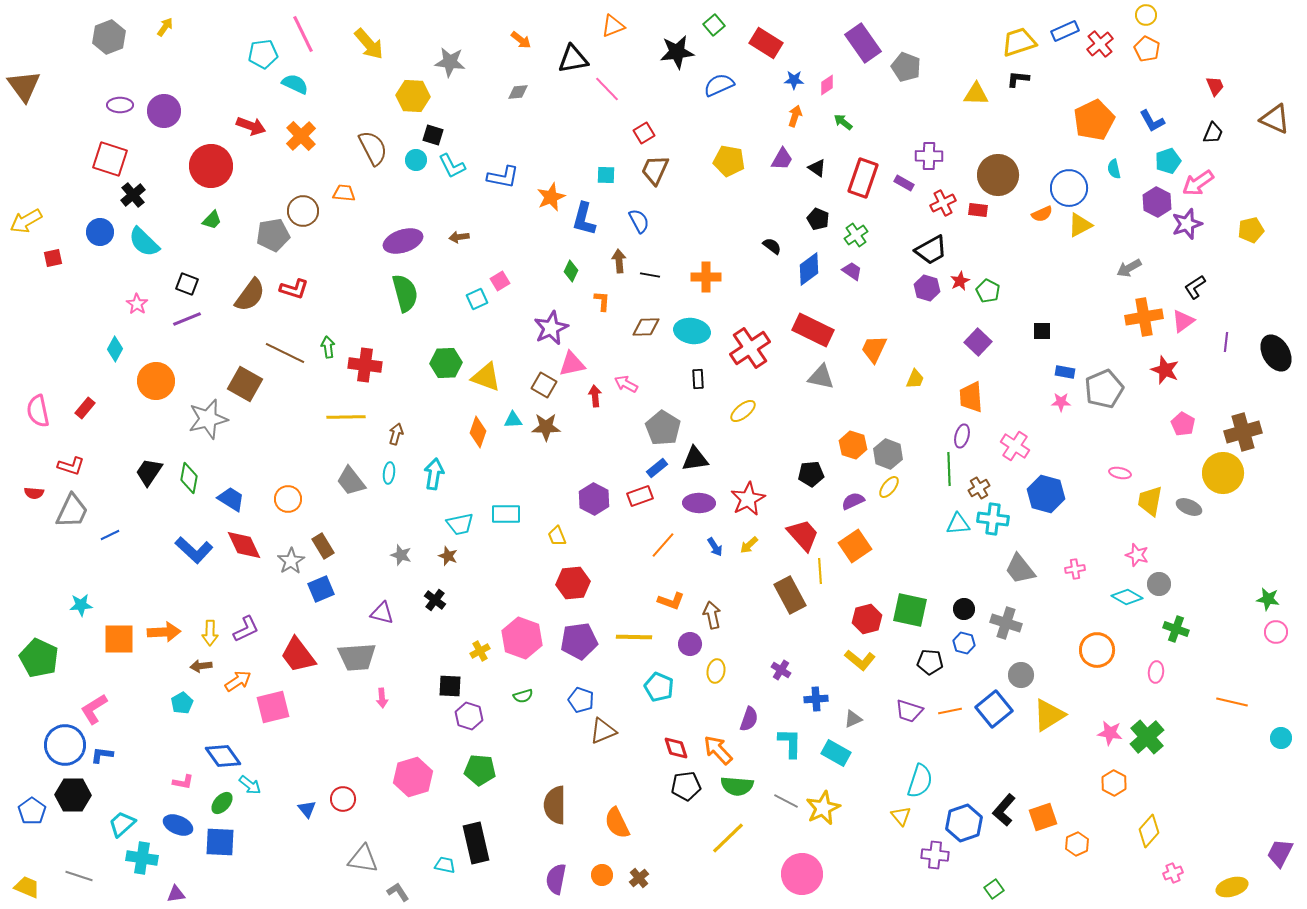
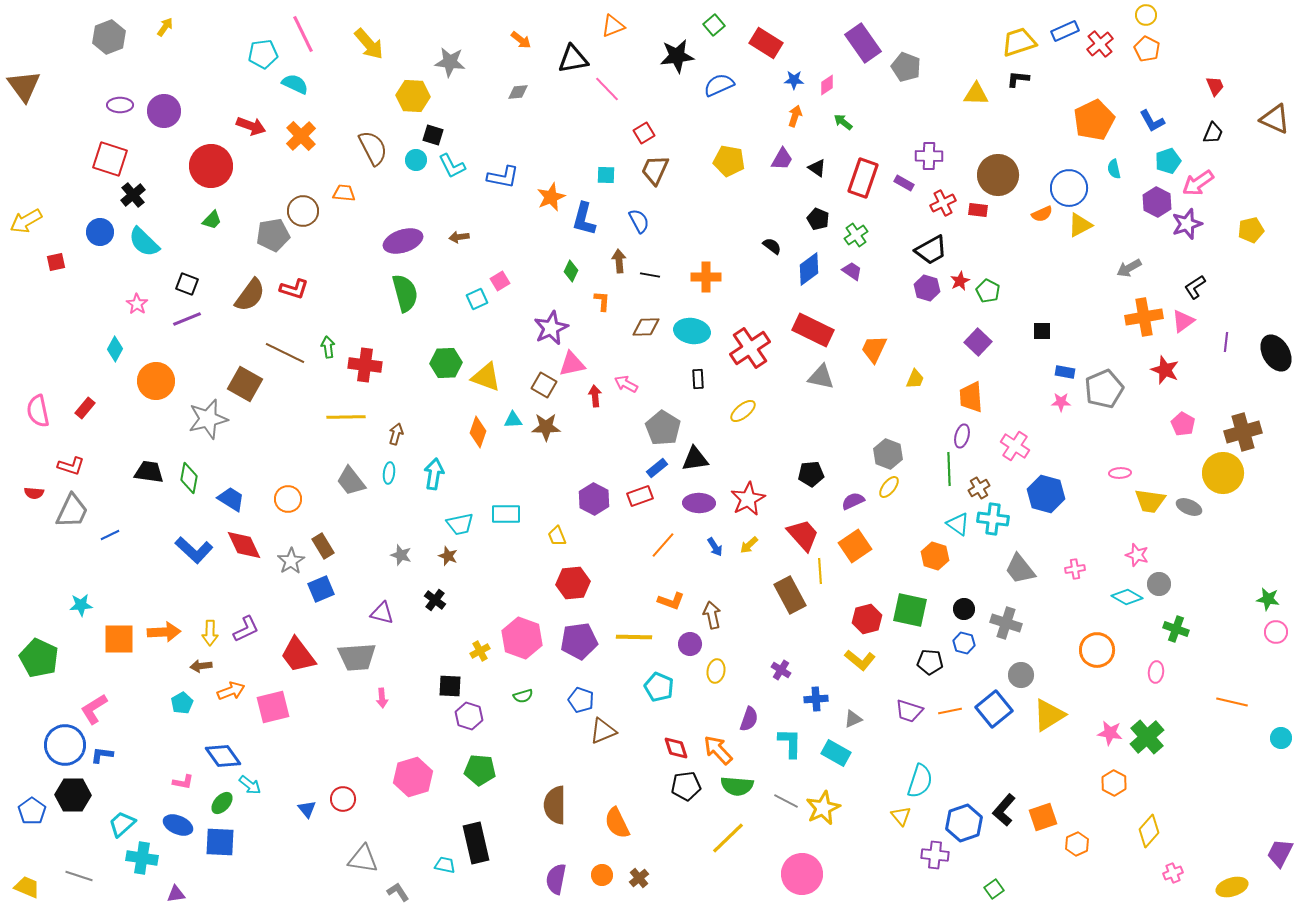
black star at (677, 52): moved 4 px down
red square at (53, 258): moved 3 px right, 4 px down
orange hexagon at (853, 445): moved 82 px right, 111 px down
black trapezoid at (149, 472): rotated 64 degrees clockwise
pink ellipse at (1120, 473): rotated 15 degrees counterclockwise
yellow trapezoid at (1150, 501): rotated 92 degrees counterclockwise
cyan triangle at (958, 524): rotated 40 degrees clockwise
orange arrow at (238, 681): moved 7 px left, 10 px down; rotated 12 degrees clockwise
